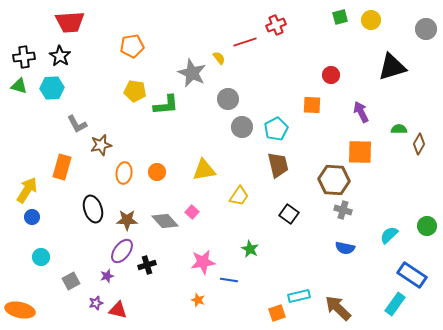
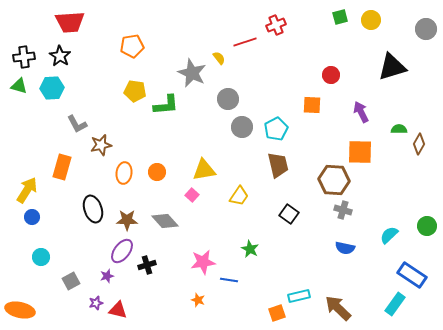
pink square at (192, 212): moved 17 px up
